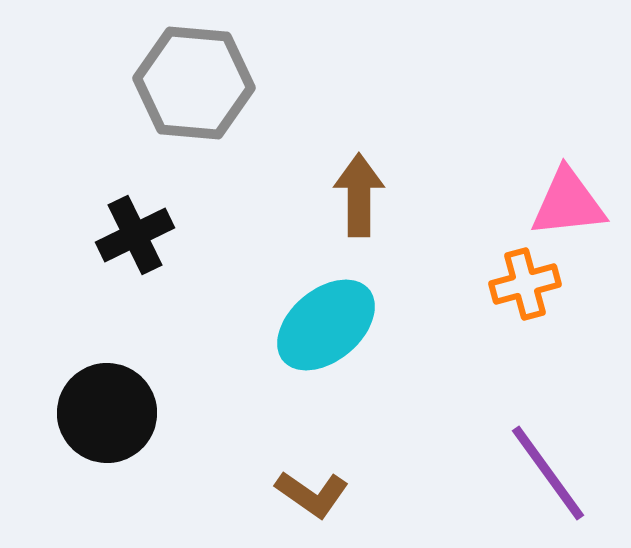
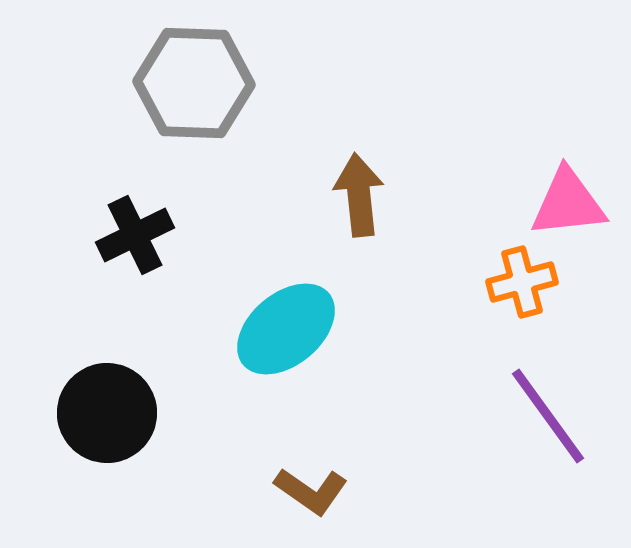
gray hexagon: rotated 3 degrees counterclockwise
brown arrow: rotated 6 degrees counterclockwise
orange cross: moved 3 px left, 2 px up
cyan ellipse: moved 40 px left, 4 px down
purple line: moved 57 px up
brown L-shape: moved 1 px left, 3 px up
